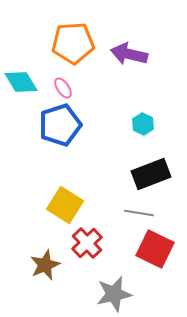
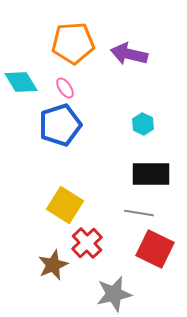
pink ellipse: moved 2 px right
black rectangle: rotated 21 degrees clockwise
brown star: moved 8 px right
